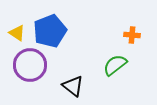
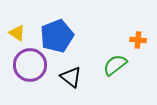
blue pentagon: moved 7 px right, 5 px down
orange cross: moved 6 px right, 5 px down
black triangle: moved 2 px left, 9 px up
